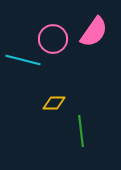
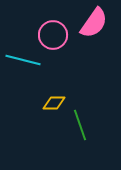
pink semicircle: moved 9 px up
pink circle: moved 4 px up
green line: moved 1 px left, 6 px up; rotated 12 degrees counterclockwise
